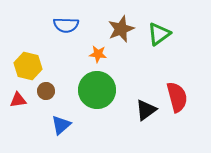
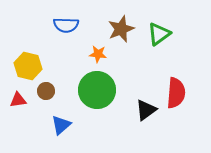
red semicircle: moved 1 px left, 4 px up; rotated 20 degrees clockwise
